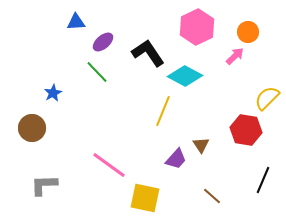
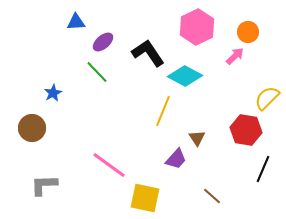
brown triangle: moved 4 px left, 7 px up
black line: moved 11 px up
